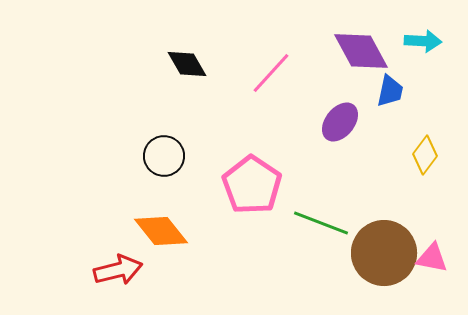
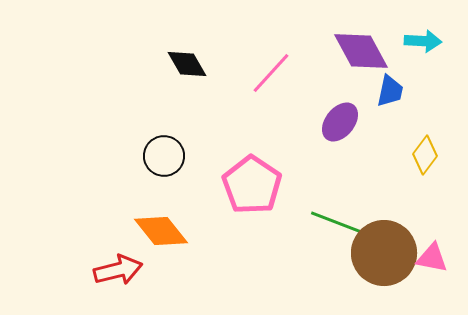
green line: moved 17 px right
